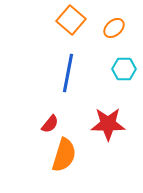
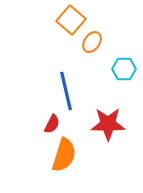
orange ellipse: moved 22 px left, 14 px down; rotated 15 degrees counterclockwise
blue line: moved 2 px left, 18 px down; rotated 24 degrees counterclockwise
red semicircle: moved 2 px right; rotated 12 degrees counterclockwise
